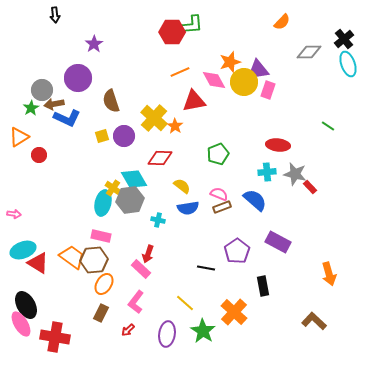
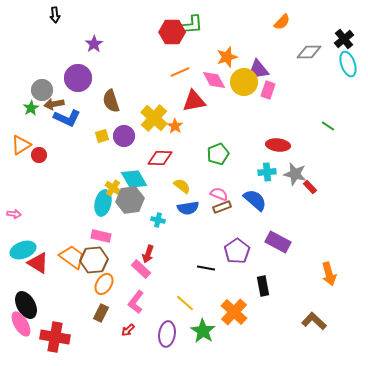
orange star at (230, 62): moved 3 px left, 5 px up
orange triangle at (19, 137): moved 2 px right, 8 px down
